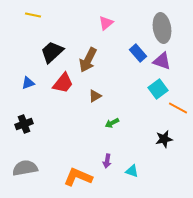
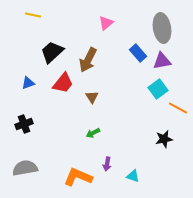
purple triangle: rotated 30 degrees counterclockwise
brown triangle: moved 3 px left, 1 px down; rotated 32 degrees counterclockwise
green arrow: moved 19 px left, 10 px down
purple arrow: moved 3 px down
cyan triangle: moved 1 px right, 5 px down
